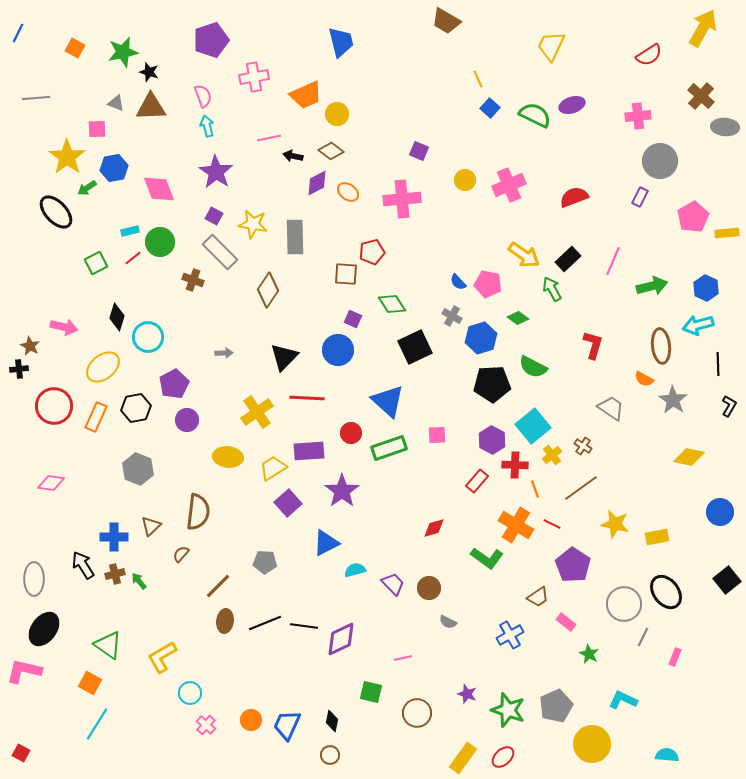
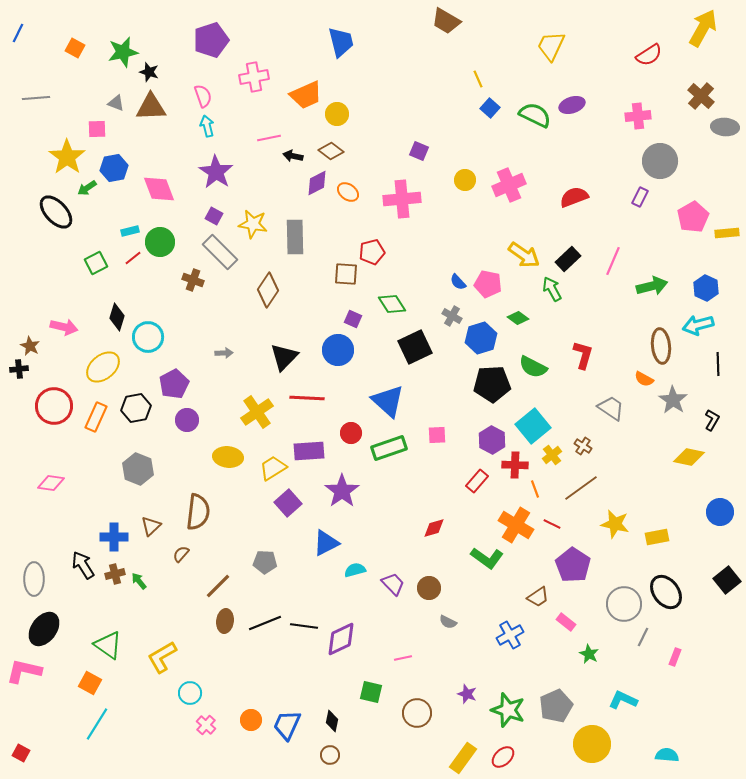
red L-shape at (593, 345): moved 10 px left, 10 px down
black L-shape at (729, 406): moved 17 px left, 14 px down
